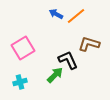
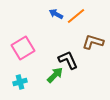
brown L-shape: moved 4 px right, 2 px up
